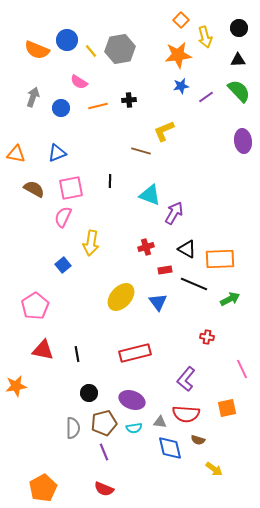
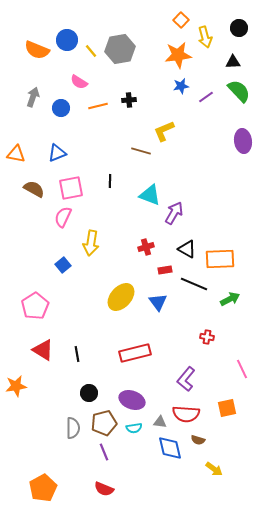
black triangle at (238, 60): moved 5 px left, 2 px down
red triangle at (43, 350): rotated 20 degrees clockwise
